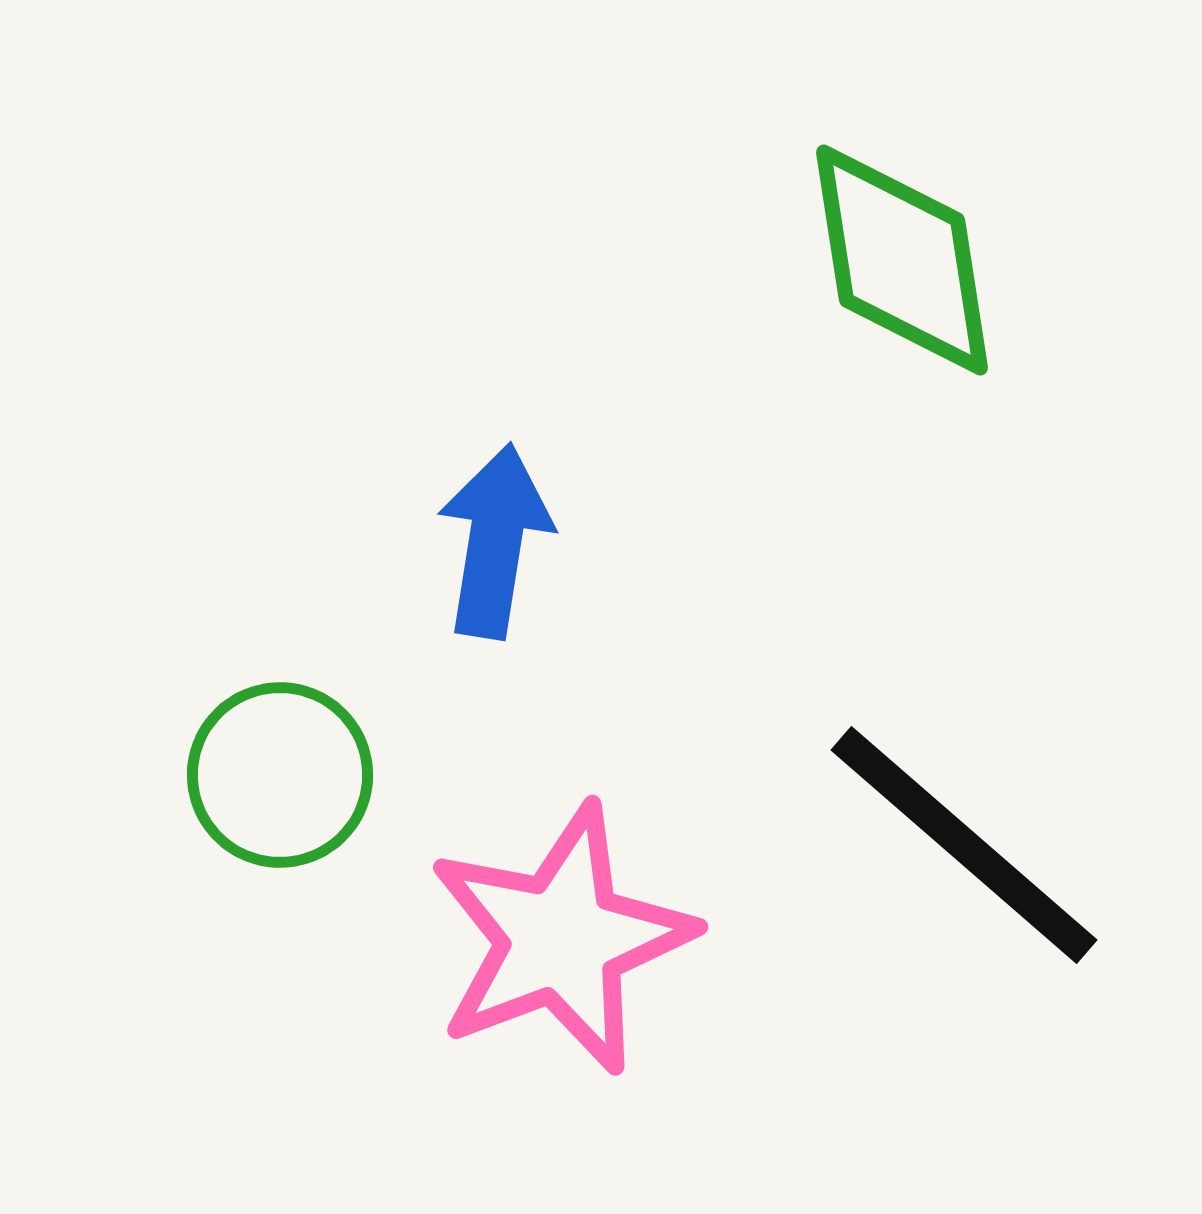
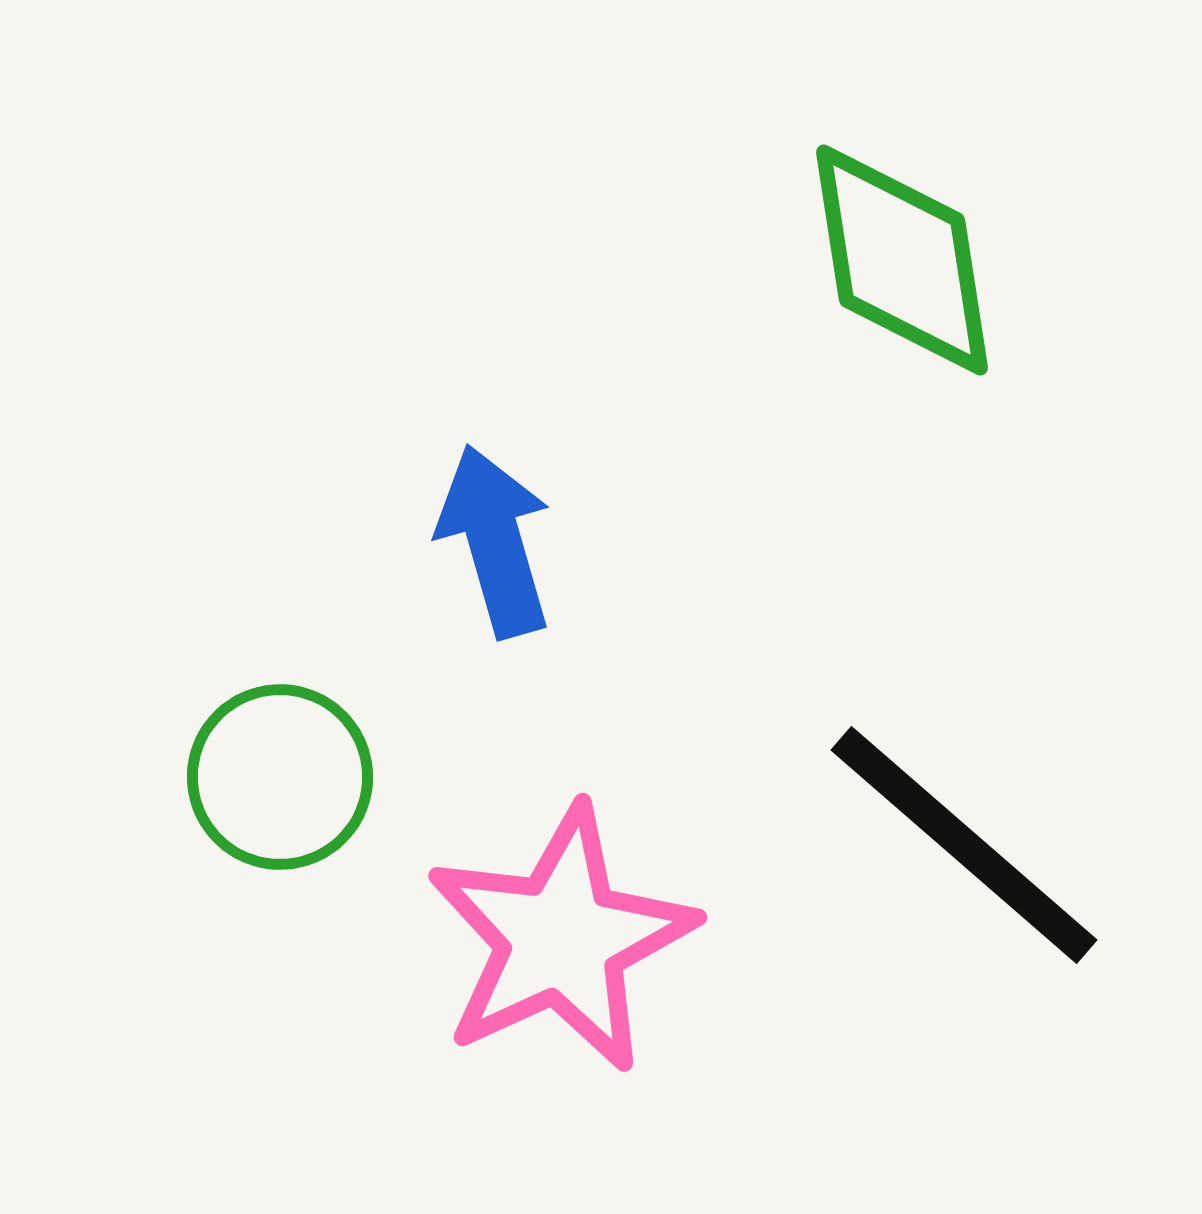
blue arrow: rotated 25 degrees counterclockwise
green circle: moved 2 px down
pink star: rotated 4 degrees counterclockwise
